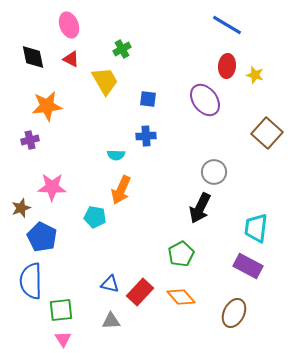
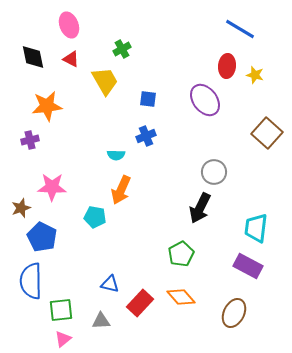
blue line: moved 13 px right, 4 px down
blue cross: rotated 18 degrees counterclockwise
red rectangle: moved 11 px down
gray triangle: moved 10 px left
pink triangle: rotated 24 degrees clockwise
